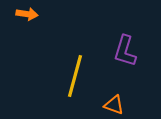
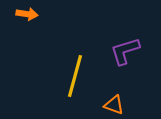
purple L-shape: rotated 56 degrees clockwise
